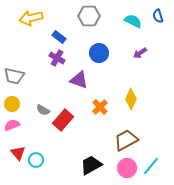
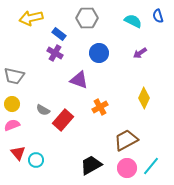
gray hexagon: moved 2 px left, 2 px down
blue rectangle: moved 3 px up
purple cross: moved 2 px left, 5 px up
yellow diamond: moved 13 px right, 1 px up
orange cross: rotated 14 degrees clockwise
